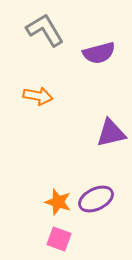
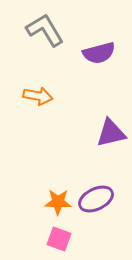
orange star: rotated 16 degrees counterclockwise
